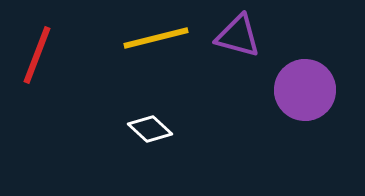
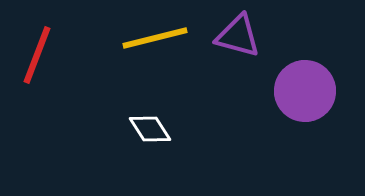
yellow line: moved 1 px left
purple circle: moved 1 px down
white diamond: rotated 15 degrees clockwise
